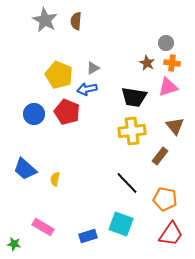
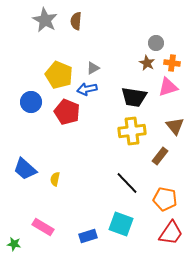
gray circle: moved 10 px left
blue circle: moved 3 px left, 12 px up
red trapezoid: moved 1 px up
